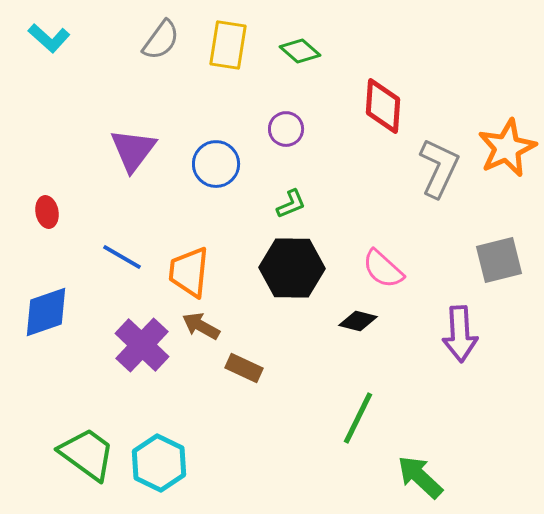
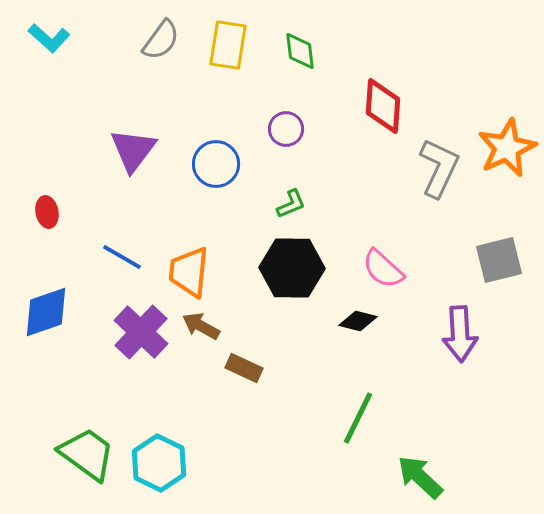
green diamond: rotated 42 degrees clockwise
purple cross: moved 1 px left, 13 px up
